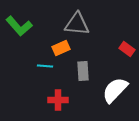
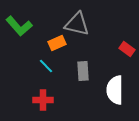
gray triangle: rotated 8 degrees clockwise
orange rectangle: moved 4 px left, 5 px up
cyan line: moved 1 px right; rotated 42 degrees clockwise
white semicircle: rotated 44 degrees counterclockwise
red cross: moved 15 px left
